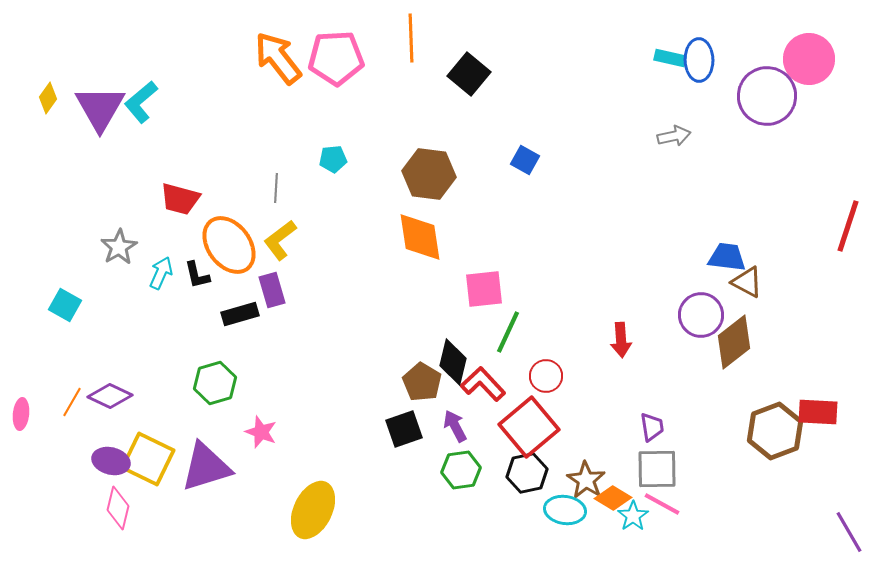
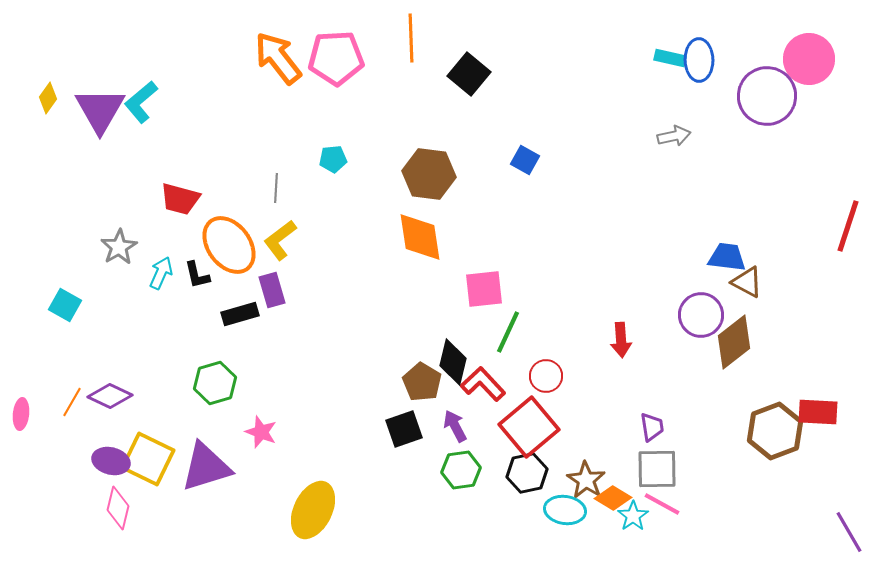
purple triangle at (100, 108): moved 2 px down
